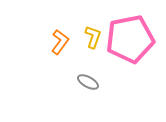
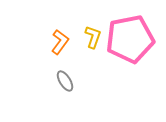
gray ellipse: moved 23 px left, 1 px up; rotated 30 degrees clockwise
